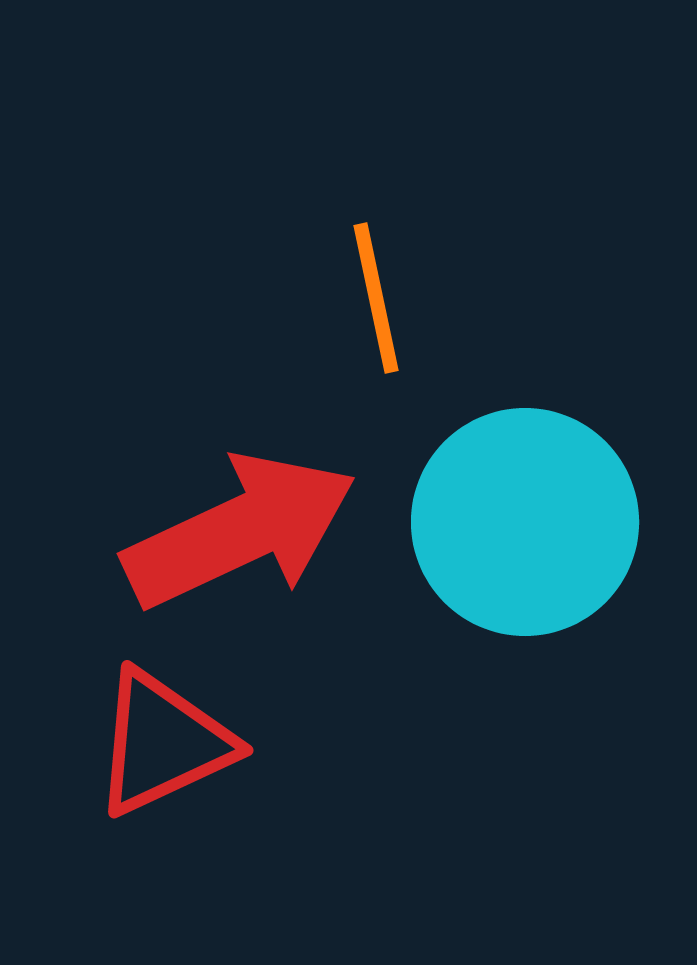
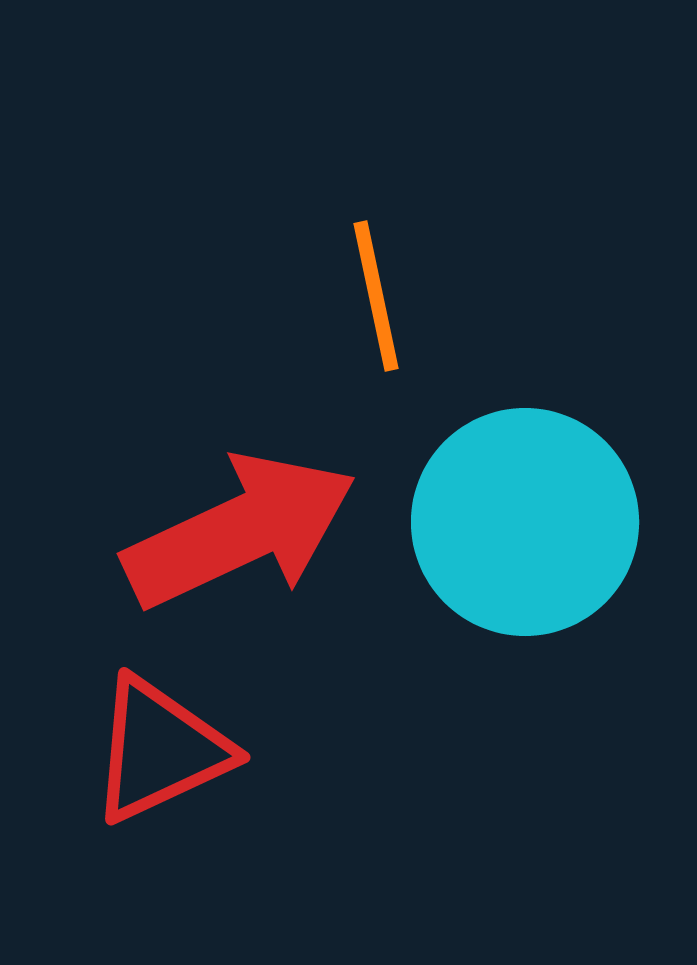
orange line: moved 2 px up
red triangle: moved 3 px left, 7 px down
